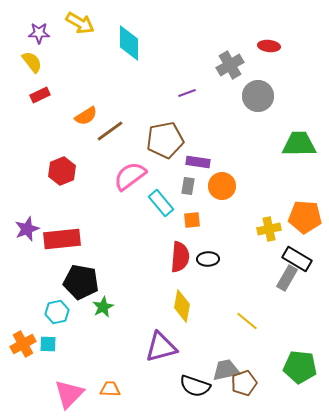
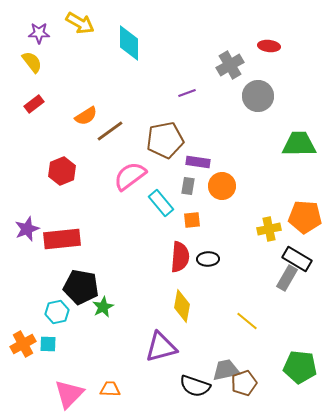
red rectangle at (40, 95): moved 6 px left, 9 px down; rotated 12 degrees counterclockwise
black pentagon at (81, 282): moved 5 px down
